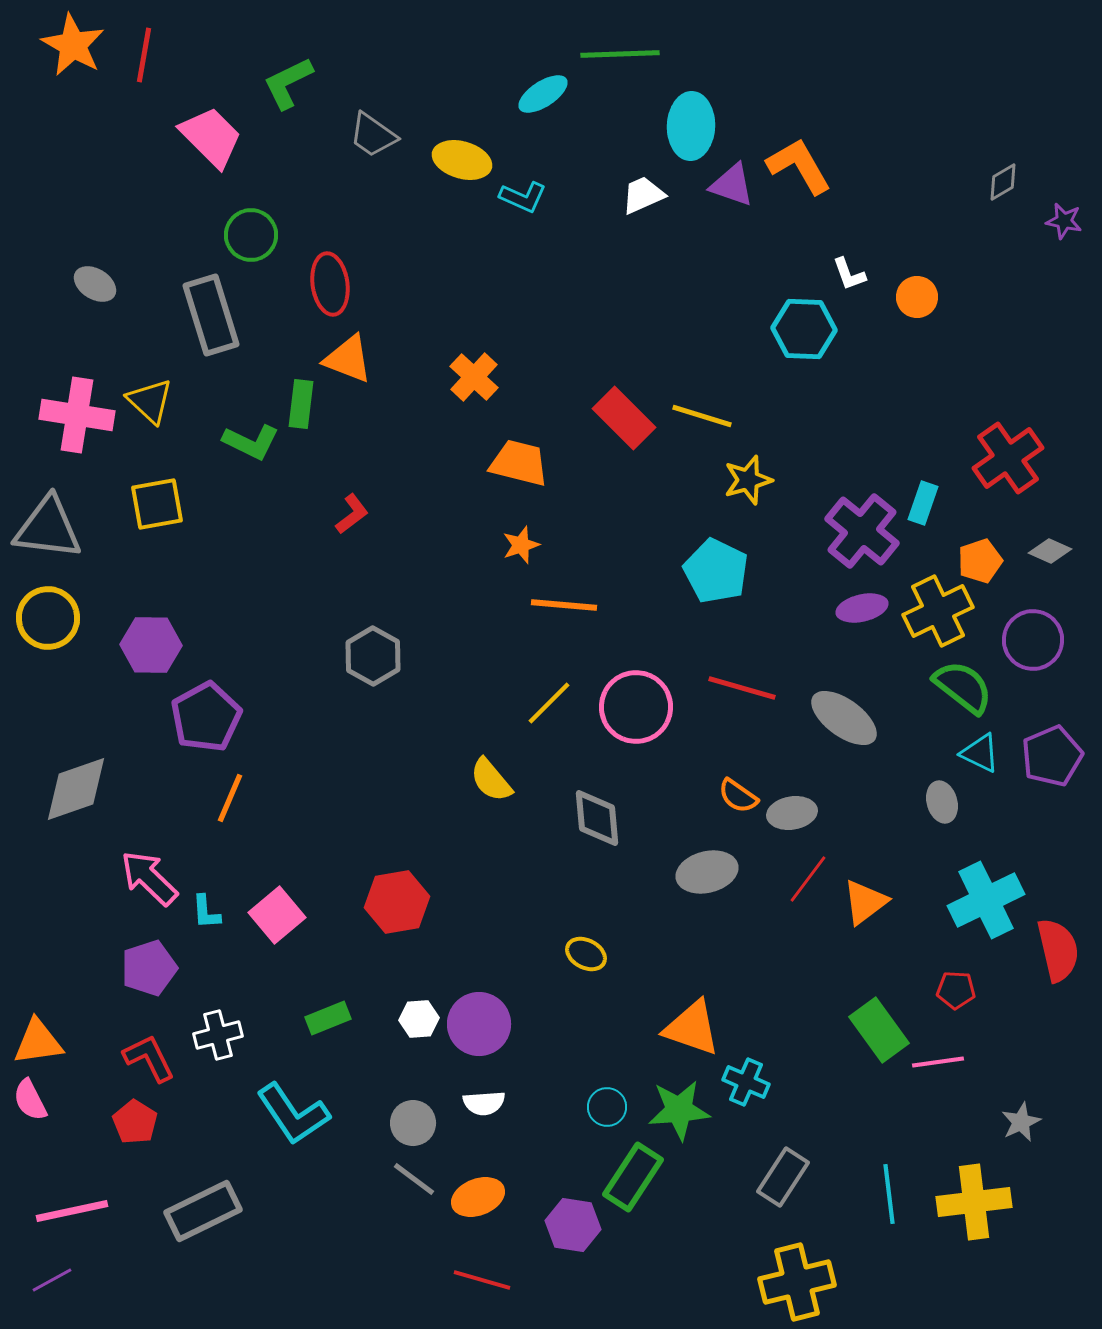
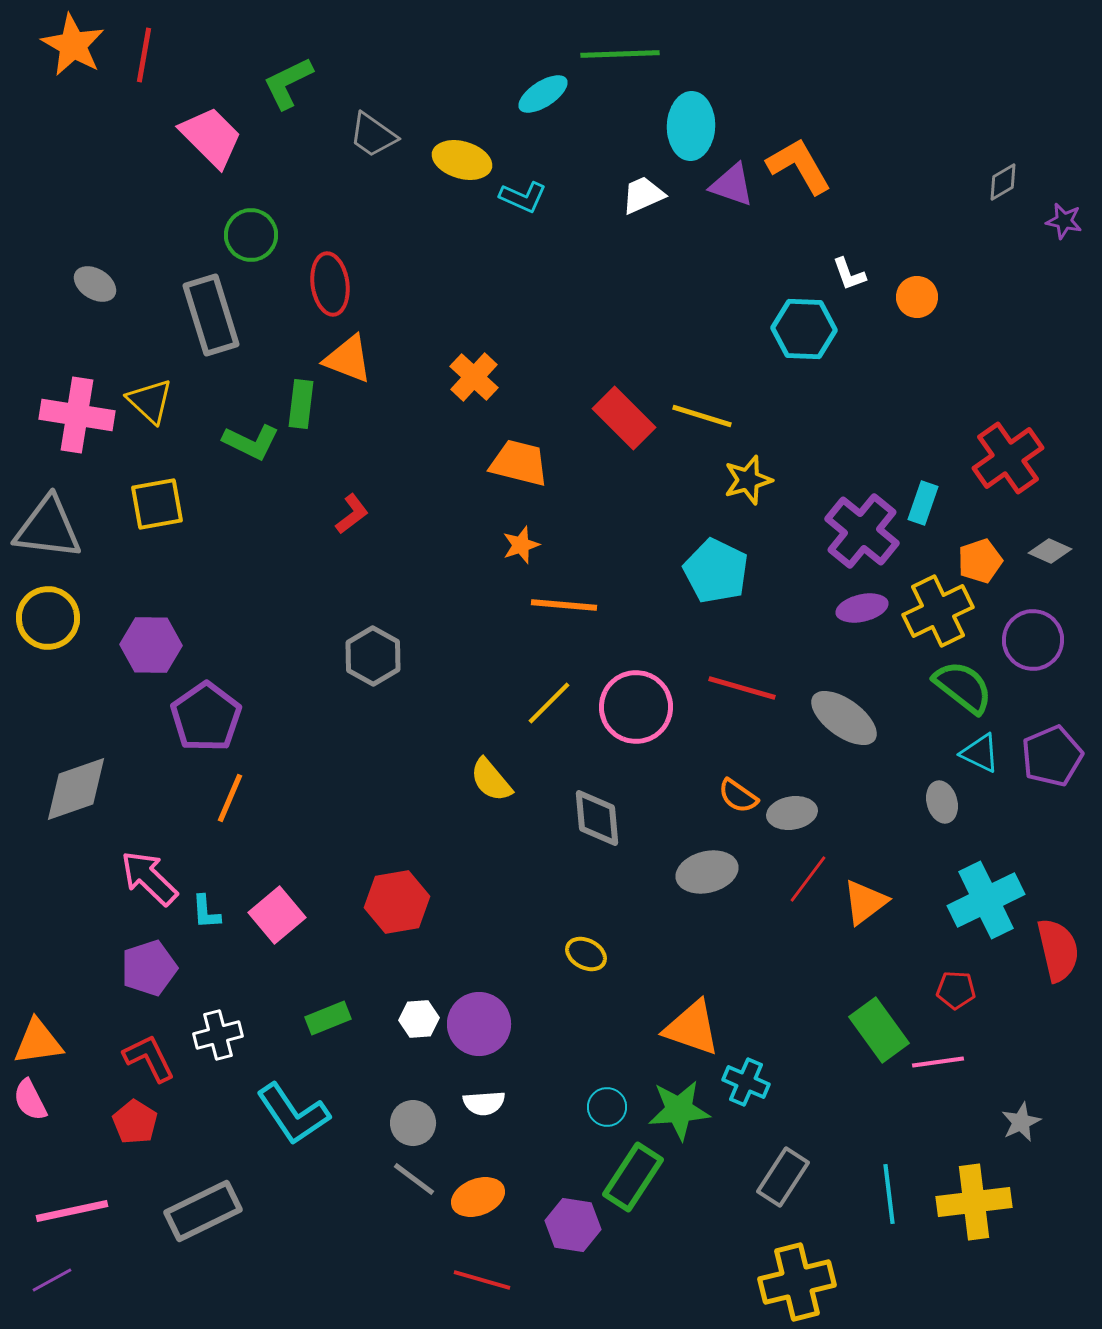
purple pentagon at (206, 717): rotated 6 degrees counterclockwise
